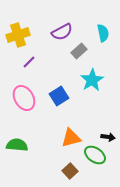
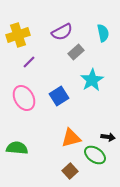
gray rectangle: moved 3 px left, 1 px down
green semicircle: moved 3 px down
